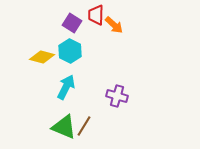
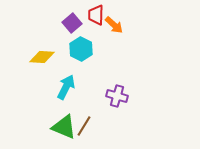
purple square: rotated 18 degrees clockwise
cyan hexagon: moved 11 px right, 2 px up
yellow diamond: rotated 10 degrees counterclockwise
